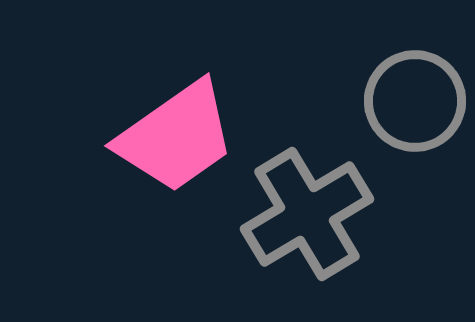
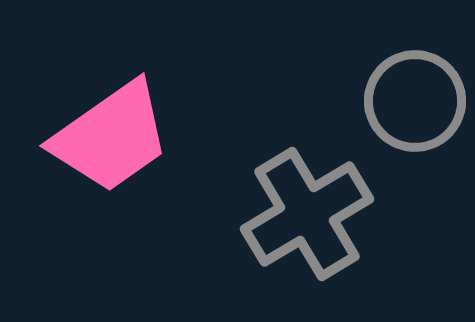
pink trapezoid: moved 65 px left
